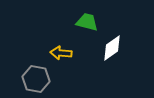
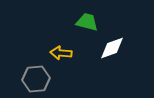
white diamond: rotated 16 degrees clockwise
gray hexagon: rotated 16 degrees counterclockwise
